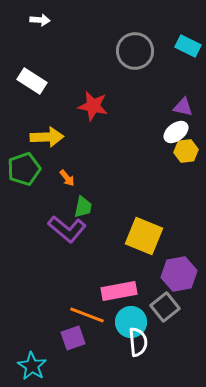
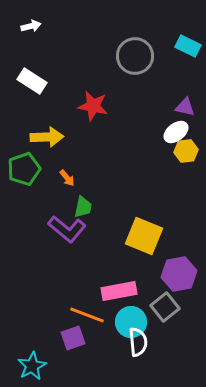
white arrow: moved 9 px left, 6 px down; rotated 18 degrees counterclockwise
gray circle: moved 5 px down
purple triangle: moved 2 px right
cyan star: rotated 12 degrees clockwise
